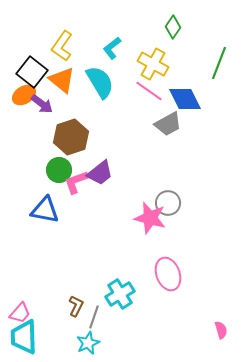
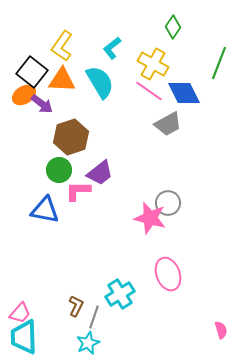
orange triangle: rotated 36 degrees counterclockwise
blue diamond: moved 1 px left, 6 px up
pink L-shape: moved 2 px right, 9 px down; rotated 20 degrees clockwise
